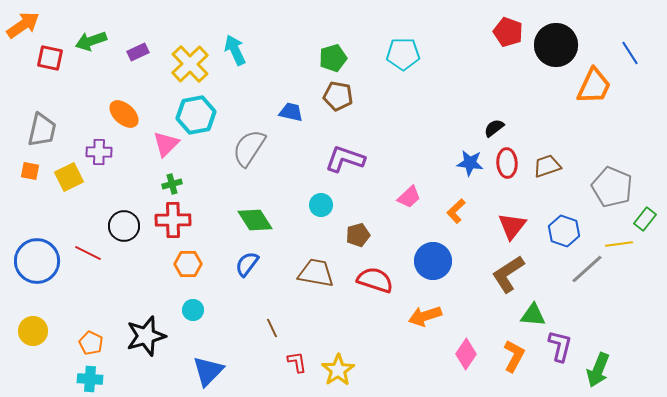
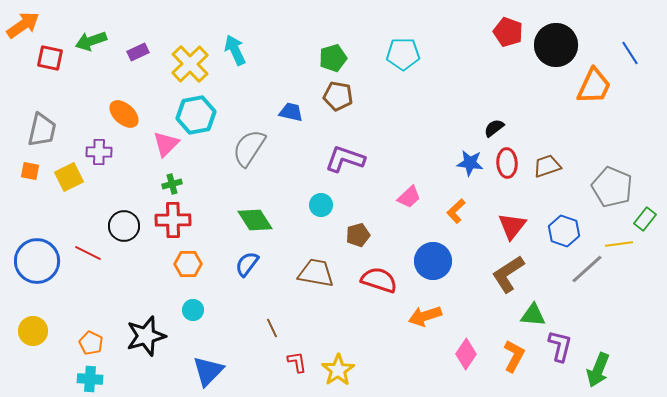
red semicircle at (375, 280): moved 4 px right
